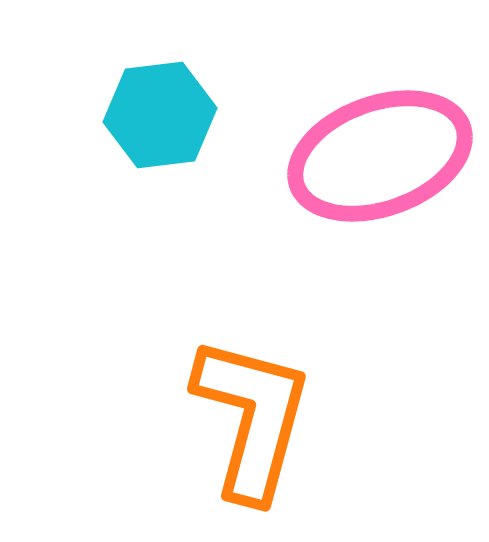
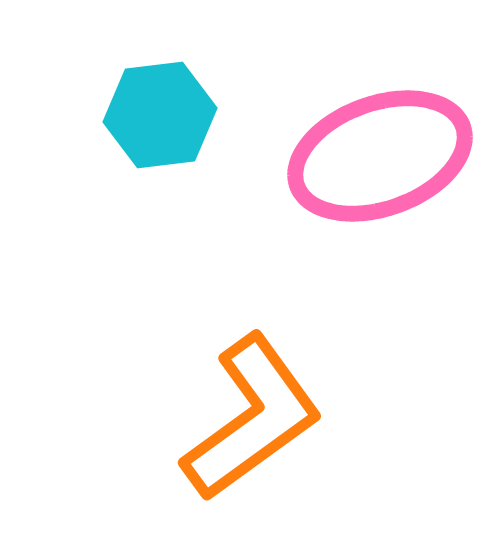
orange L-shape: rotated 39 degrees clockwise
